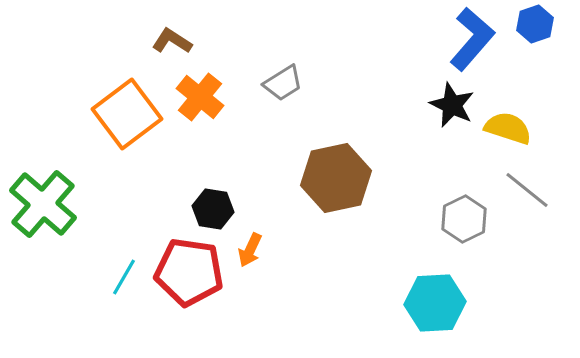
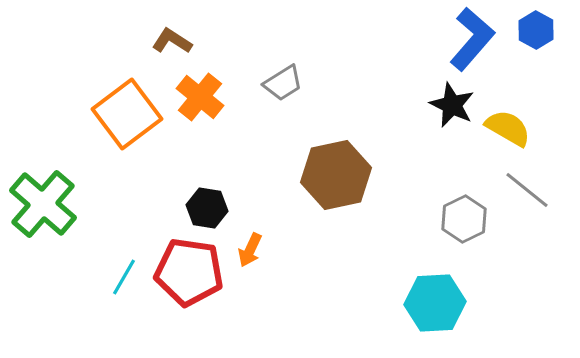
blue hexagon: moved 1 px right, 6 px down; rotated 12 degrees counterclockwise
yellow semicircle: rotated 12 degrees clockwise
brown hexagon: moved 3 px up
black hexagon: moved 6 px left, 1 px up
